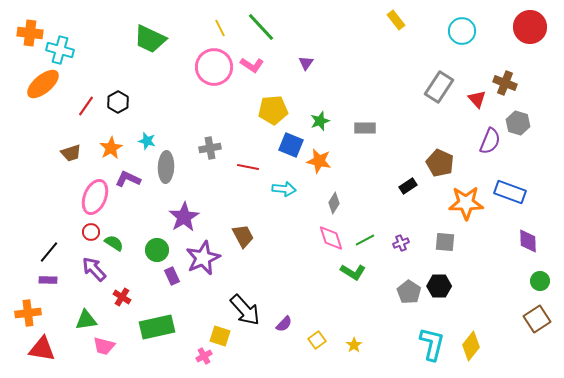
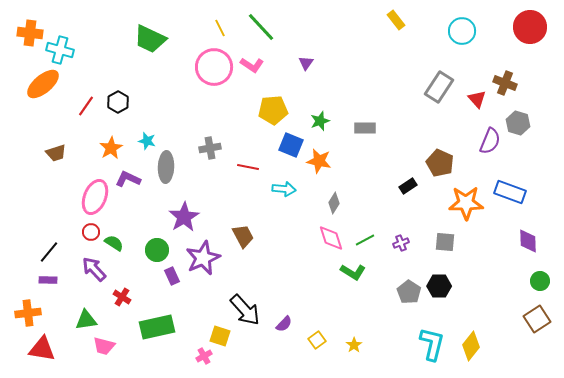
brown trapezoid at (71, 153): moved 15 px left
